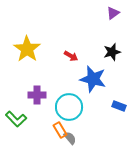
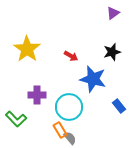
blue rectangle: rotated 32 degrees clockwise
